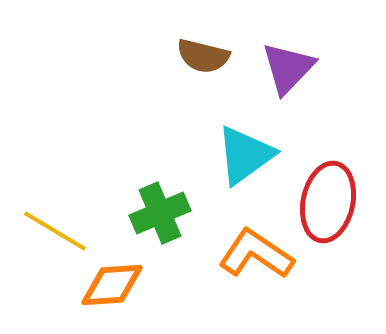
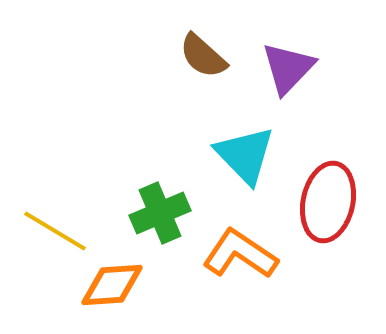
brown semicircle: rotated 28 degrees clockwise
cyan triangle: rotated 38 degrees counterclockwise
orange L-shape: moved 16 px left
